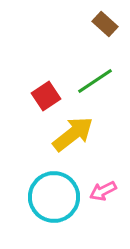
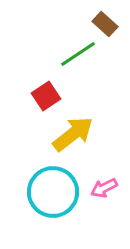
green line: moved 17 px left, 27 px up
pink arrow: moved 1 px right, 3 px up
cyan circle: moved 1 px left, 5 px up
